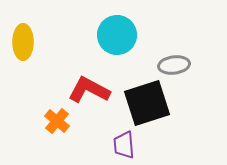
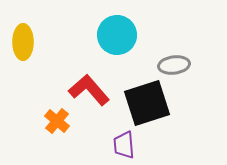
red L-shape: rotated 21 degrees clockwise
